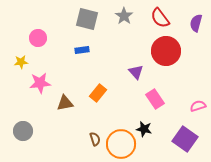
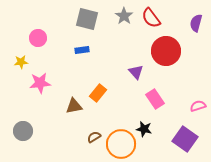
red semicircle: moved 9 px left
brown triangle: moved 9 px right, 3 px down
brown semicircle: moved 1 px left, 2 px up; rotated 104 degrees counterclockwise
